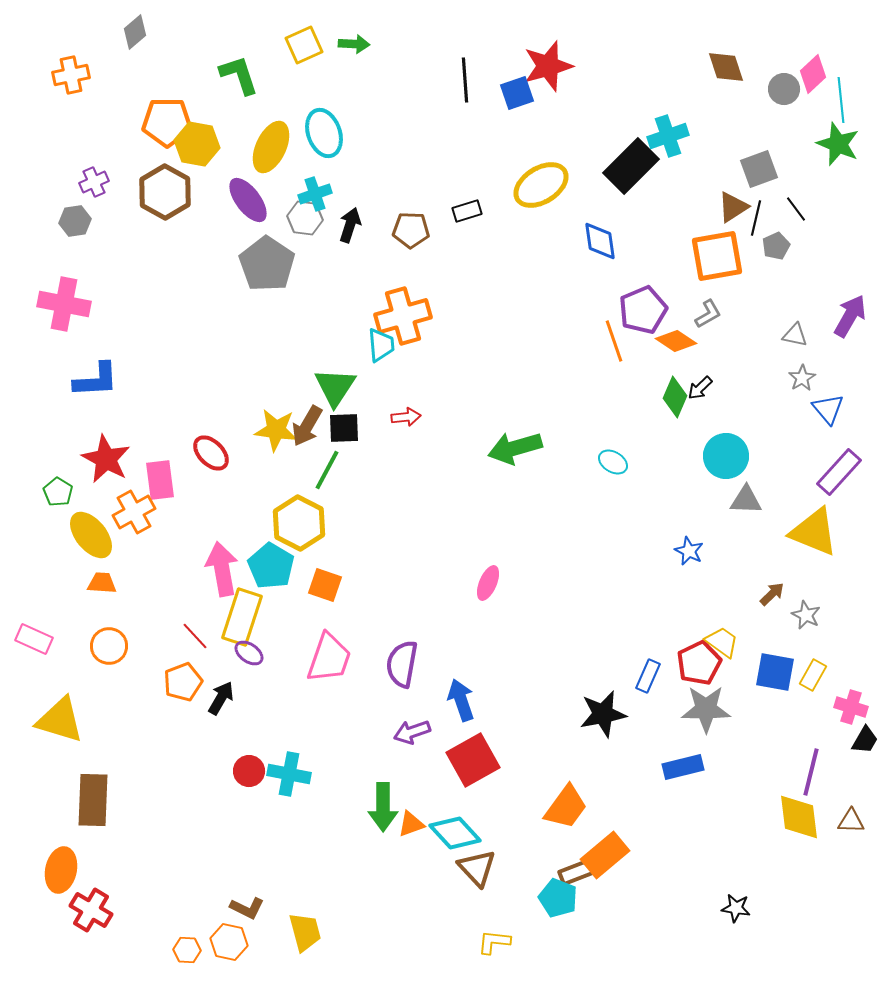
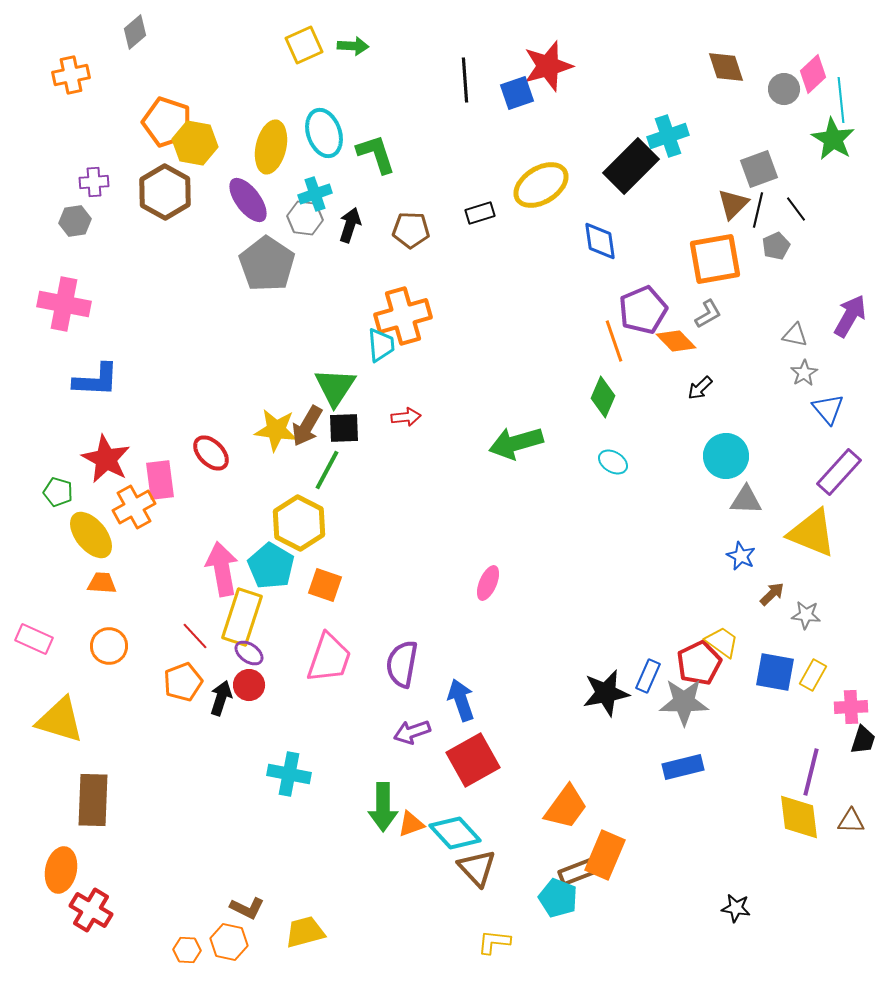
green arrow at (354, 44): moved 1 px left, 2 px down
green L-shape at (239, 75): moved 137 px right, 79 px down
orange pentagon at (167, 122): rotated 18 degrees clockwise
yellow hexagon at (197, 144): moved 2 px left, 1 px up
green star at (838, 144): moved 5 px left, 5 px up; rotated 9 degrees clockwise
yellow ellipse at (271, 147): rotated 12 degrees counterclockwise
purple cross at (94, 182): rotated 20 degrees clockwise
brown triangle at (733, 207): moved 3 px up; rotated 12 degrees counterclockwise
black rectangle at (467, 211): moved 13 px right, 2 px down
black line at (756, 218): moved 2 px right, 8 px up
orange square at (717, 256): moved 2 px left, 3 px down
orange diamond at (676, 341): rotated 12 degrees clockwise
gray star at (802, 378): moved 2 px right, 5 px up
blue L-shape at (96, 380): rotated 6 degrees clockwise
green diamond at (675, 397): moved 72 px left
green arrow at (515, 448): moved 1 px right, 5 px up
green pentagon at (58, 492): rotated 16 degrees counterclockwise
orange cross at (134, 512): moved 5 px up
yellow triangle at (814, 532): moved 2 px left, 1 px down
blue star at (689, 551): moved 52 px right, 5 px down
gray star at (806, 615): rotated 20 degrees counterclockwise
black arrow at (221, 698): rotated 12 degrees counterclockwise
pink cross at (851, 707): rotated 20 degrees counterclockwise
gray star at (706, 709): moved 22 px left, 7 px up
black star at (603, 714): moved 3 px right, 21 px up
black trapezoid at (865, 740): moved 2 px left; rotated 12 degrees counterclockwise
red circle at (249, 771): moved 86 px up
orange rectangle at (605, 855): rotated 27 degrees counterclockwise
yellow trapezoid at (305, 932): rotated 90 degrees counterclockwise
